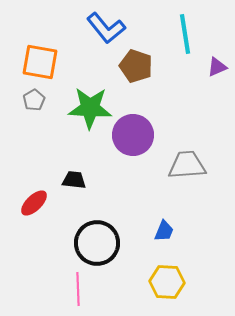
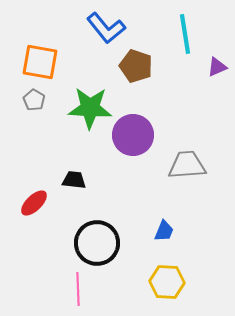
gray pentagon: rotated 10 degrees counterclockwise
